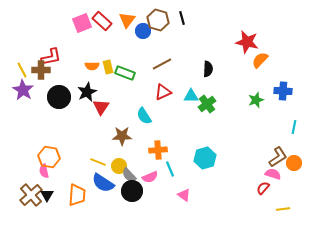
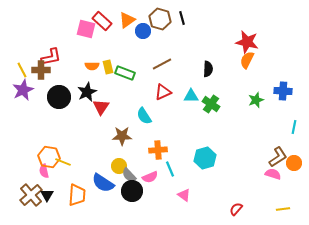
orange triangle at (127, 20): rotated 18 degrees clockwise
brown hexagon at (158, 20): moved 2 px right, 1 px up
pink square at (82, 23): moved 4 px right, 6 px down; rotated 36 degrees clockwise
orange semicircle at (260, 60): moved 13 px left; rotated 18 degrees counterclockwise
purple star at (23, 90): rotated 15 degrees clockwise
green cross at (207, 104): moved 4 px right; rotated 18 degrees counterclockwise
yellow line at (98, 162): moved 35 px left
red semicircle at (263, 188): moved 27 px left, 21 px down
